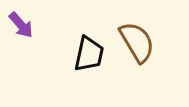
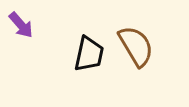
brown semicircle: moved 1 px left, 4 px down
